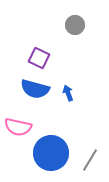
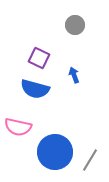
blue arrow: moved 6 px right, 18 px up
blue circle: moved 4 px right, 1 px up
